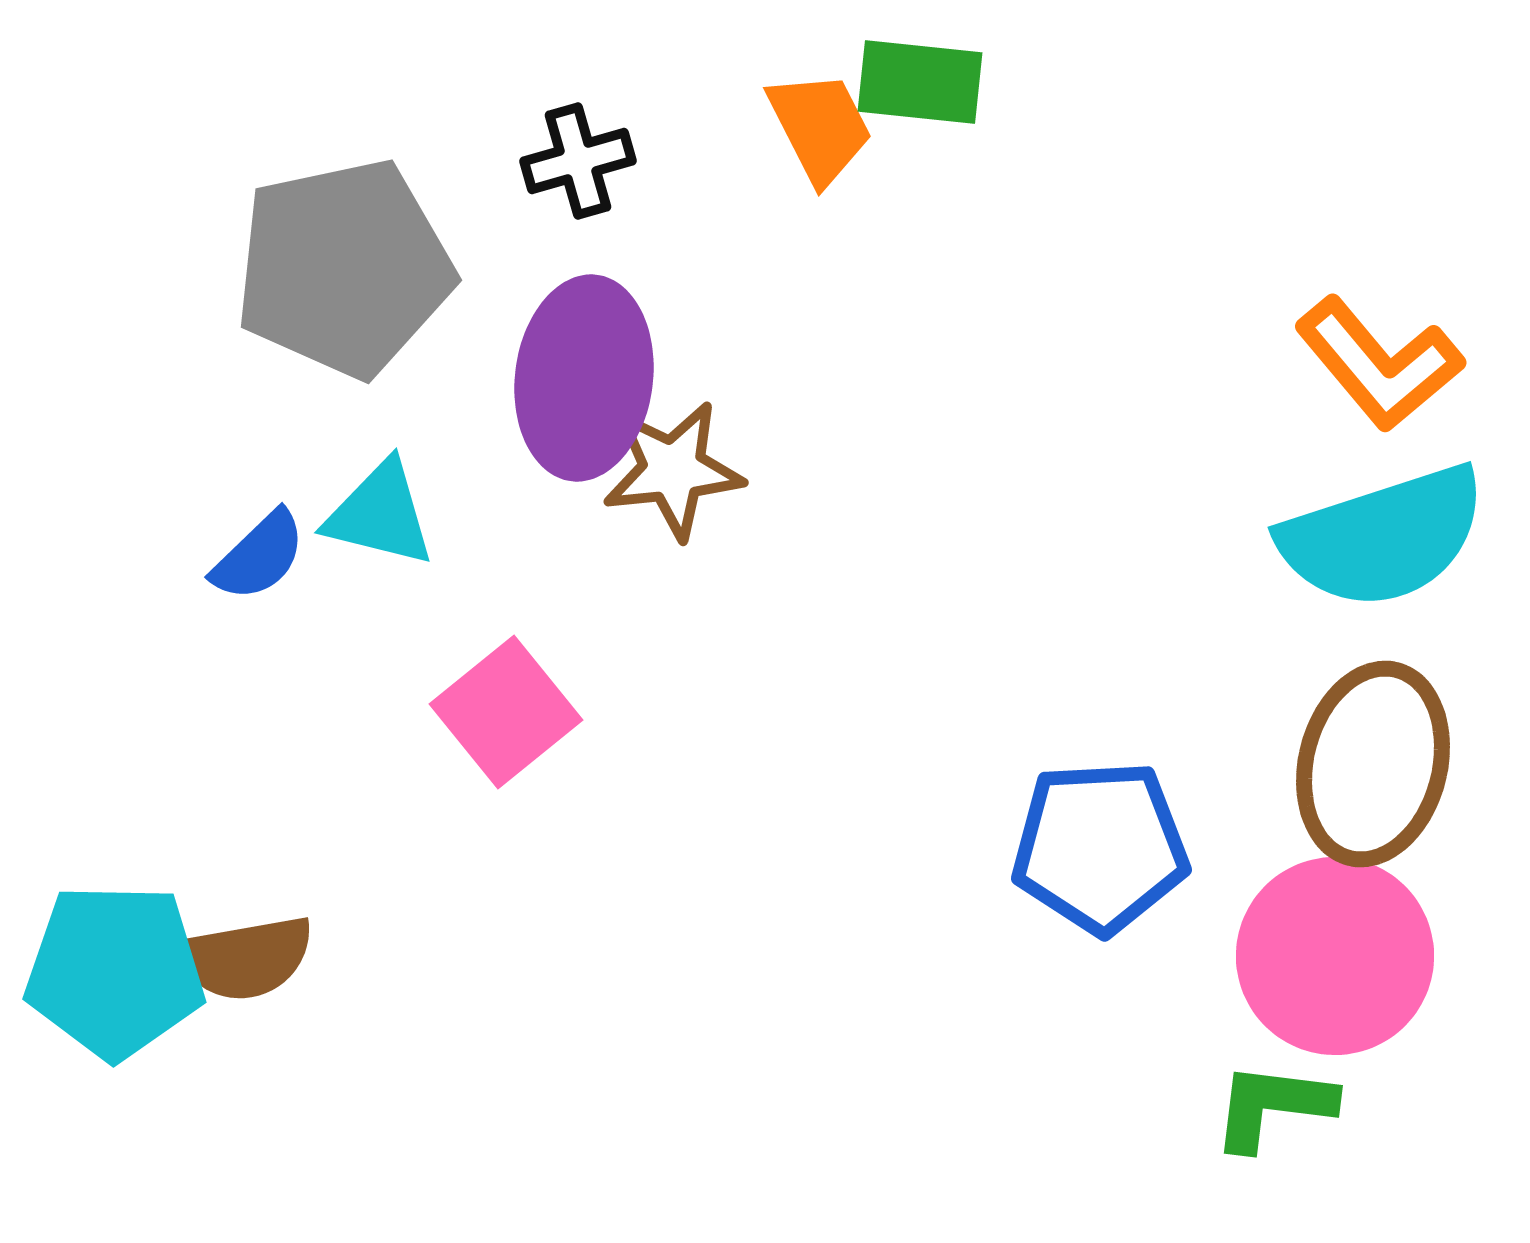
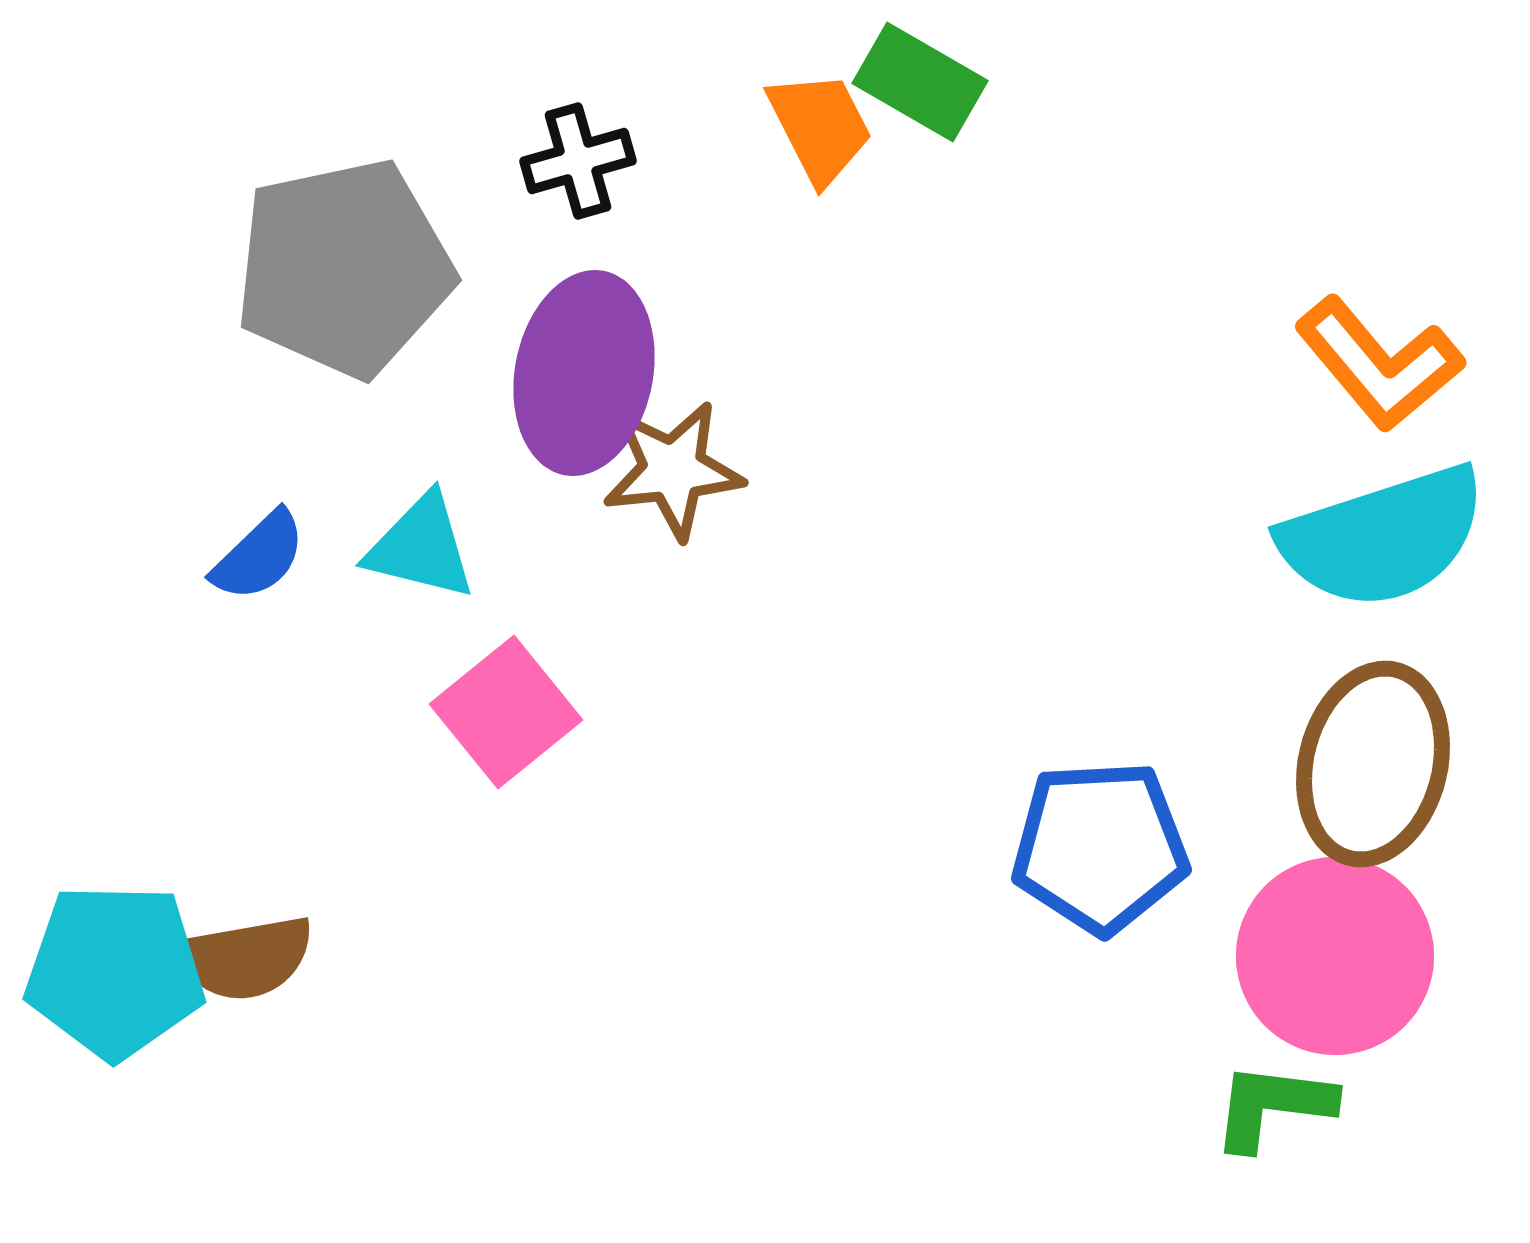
green rectangle: rotated 24 degrees clockwise
purple ellipse: moved 5 px up; rotated 4 degrees clockwise
cyan triangle: moved 41 px right, 33 px down
